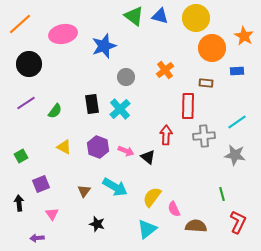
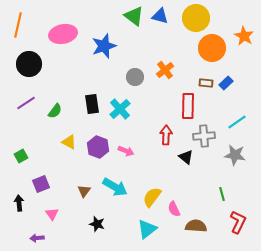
orange line: moved 2 px left, 1 px down; rotated 35 degrees counterclockwise
blue rectangle: moved 11 px left, 12 px down; rotated 40 degrees counterclockwise
gray circle: moved 9 px right
yellow triangle: moved 5 px right, 5 px up
black triangle: moved 38 px right
